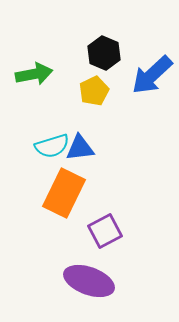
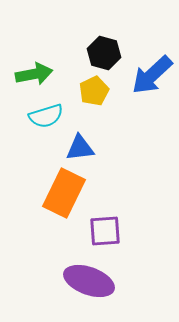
black hexagon: rotated 8 degrees counterclockwise
cyan semicircle: moved 6 px left, 30 px up
purple square: rotated 24 degrees clockwise
